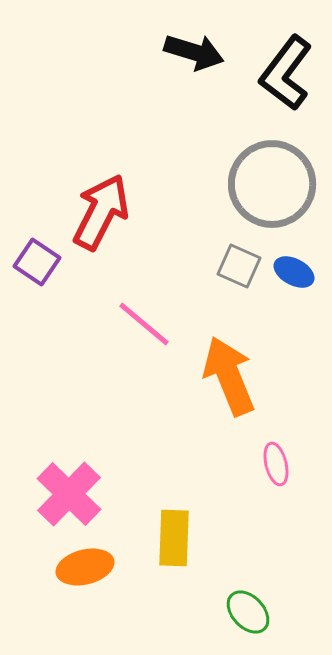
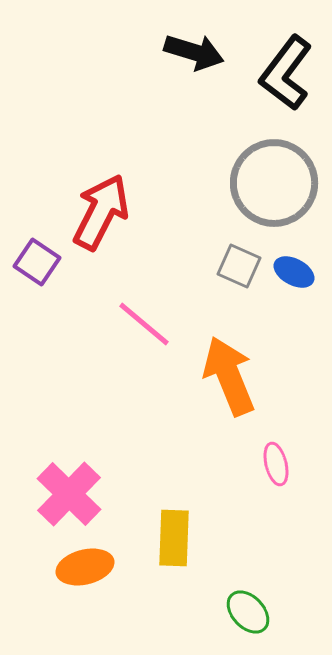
gray circle: moved 2 px right, 1 px up
